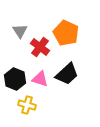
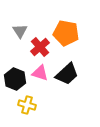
orange pentagon: rotated 15 degrees counterclockwise
red cross: rotated 12 degrees clockwise
pink triangle: moved 6 px up
